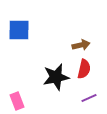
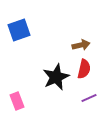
blue square: rotated 20 degrees counterclockwise
black star: rotated 12 degrees counterclockwise
